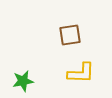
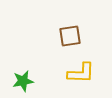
brown square: moved 1 px down
